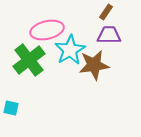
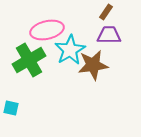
green cross: rotated 8 degrees clockwise
brown star: moved 1 px left
